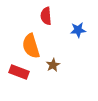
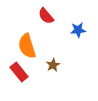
red semicircle: rotated 36 degrees counterclockwise
orange semicircle: moved 4 px left
red rectangle: rotated 30 degrees clockwise
